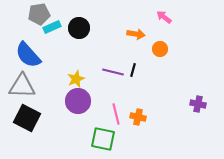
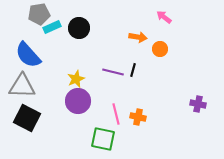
orange arrow: moved 2 px right, 3 px down
